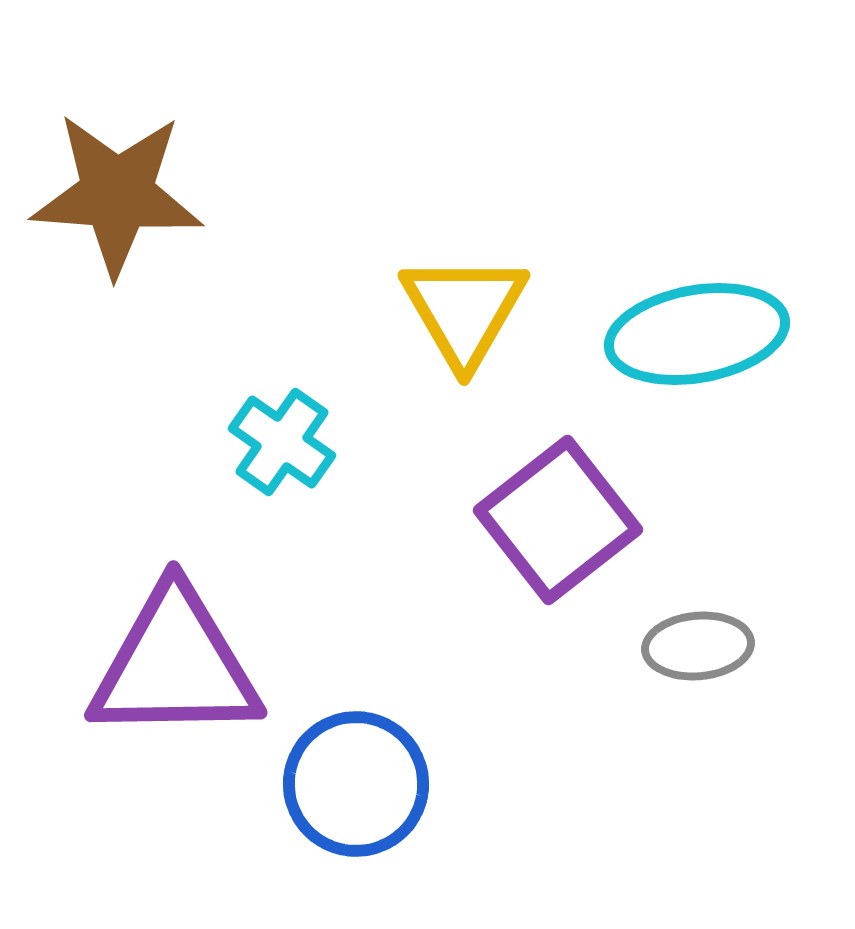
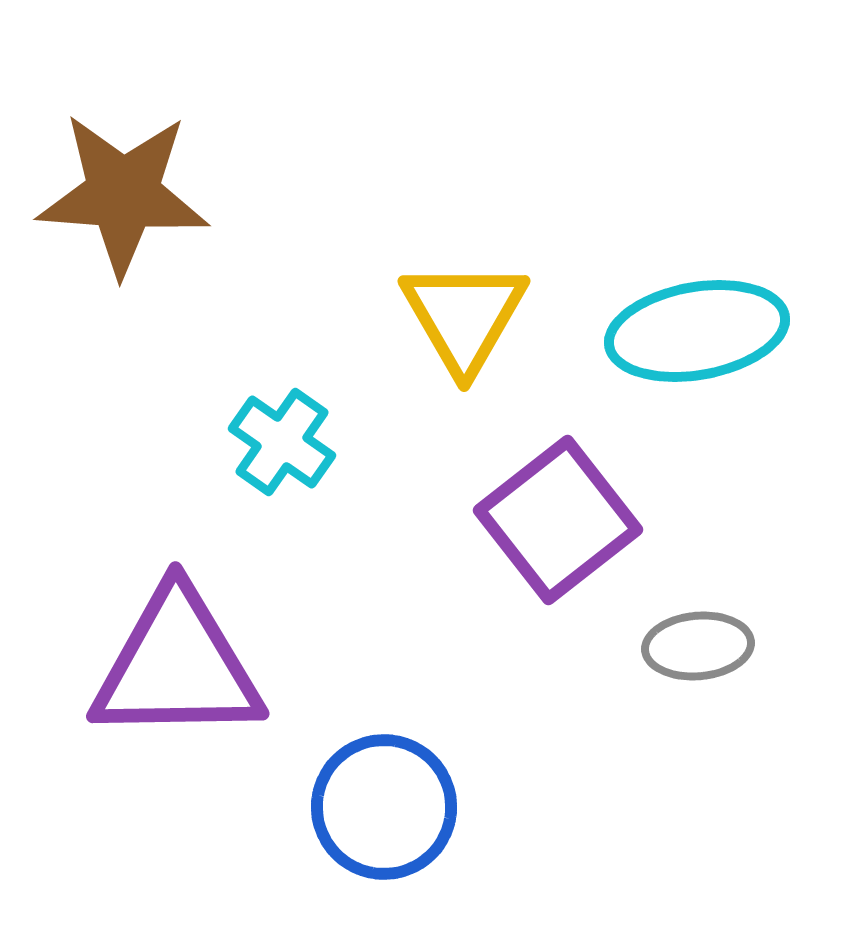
brown star: moved 6 px right
yellow triangle: moved 6 px down
cyan ellipse: moved 3 px up
purple triangle: moved 2 px right, 1 px down
blue circle: moved 28 px right, 23 px down
